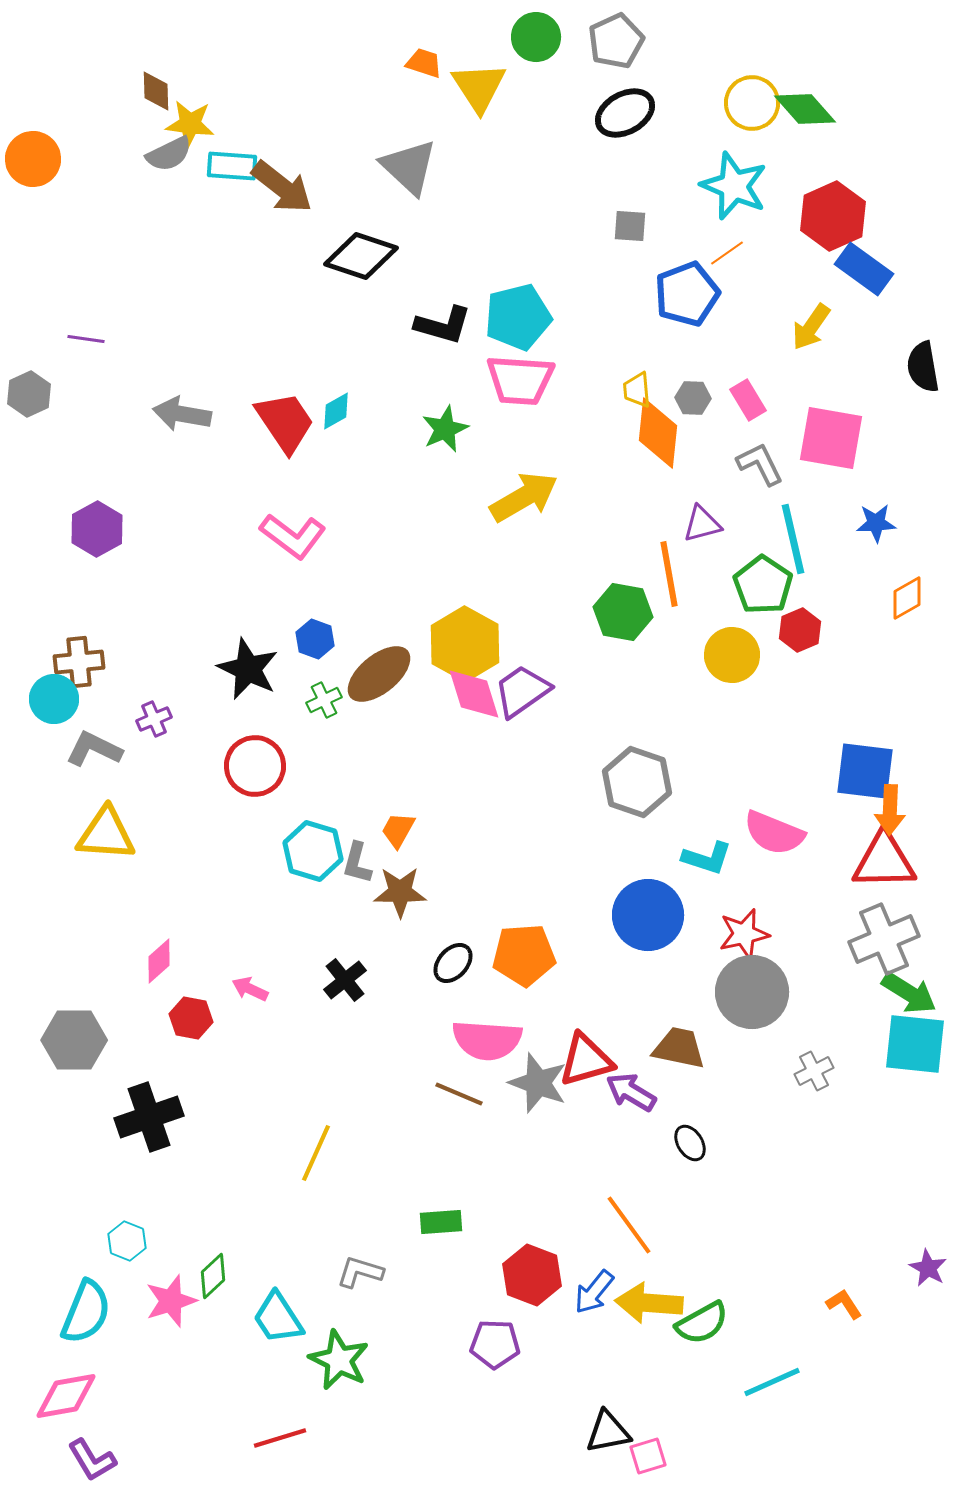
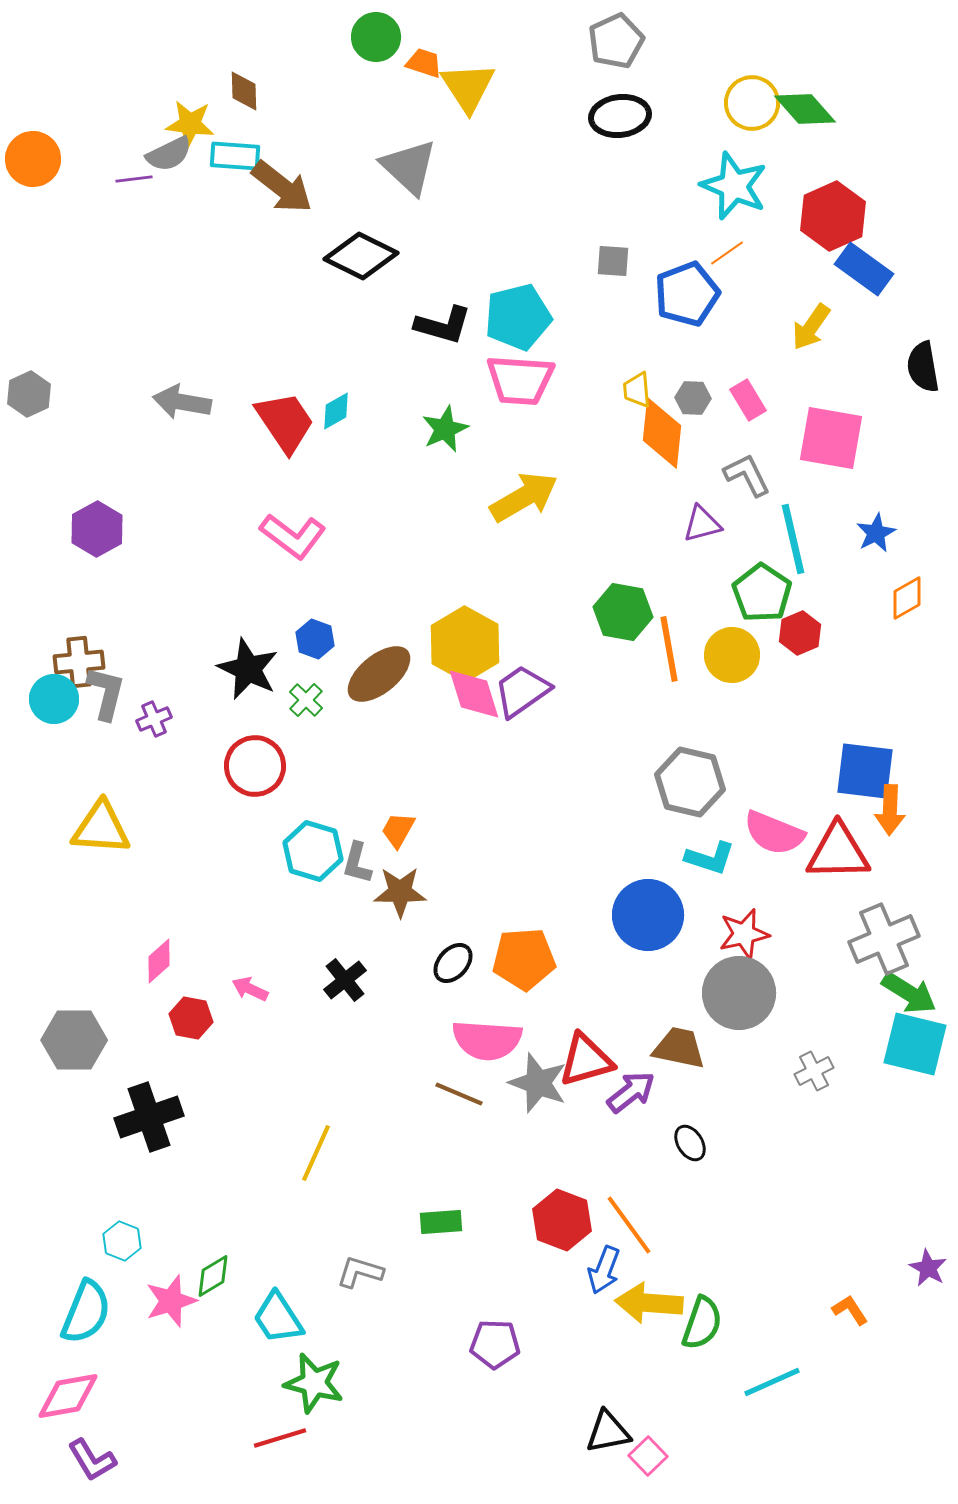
green circle at (536, 37): moved 160 px left
yellow triangle at (479, 87): moved 11 px left
brown diamond at (156, 91): moved 88 px right
black ellipse at (625, 113): moved 5 px left, 3 px down; rotated 22 degrees clockwise
cyan rectangle at (232, 166): moved 3 px right, 10 px up
gray square at (630, 226): moved 17 px left, 35 px down
black diamond at (361, 256): rotated 8 degrees clockwise
purple line at (86, 339): moved 48 px right, 160 px up; rotated 15 degrees counterclockwise
gray arrow at (182, 414): moved 12 px up
orange diamond at (658, 433): moved 4 px right
gray L-shape at (760, 464): moved 13 px left, 11 px down
blue star at (876, 523): moved 10 px down; rotated 24 degrees counterclockwise
orange line at (669, 574): moved 75 px down
green pentagon at (763, 585): moved 1 px left, 8 px down
red hexagon at (800, 630): moved 3 px down
green cross at (324, 700): moved 18 px left; rotated 20 degrees counterclockwise
gray L-shape at (94, 749): moved 12 px right, 56 px up; rotated 78 degrees clockwise
gray hexagon at (637, 782): moved 53 px right; rotated 6 degrees counterclockwise
yellow triangle at (106, 834): moved 5 px left, 6 px up
cyan L-shape at (707, 858): moved 3 px right
red triangle at (884, 861): moved 46 px left, 9 px up
orange pentagon at (524, 955): moved 4 px down
gray circle at (752, 992): moved 13 px left, 1 px down
cyan square at (915, 1044): rotated 8 degrees clockwise
purple arrow at (631, 1092): rotated 111 degrees clockwise
cyan hexagon at (127, 1241): moved 5 px left
red hexagon at (532, 1275): moved 30 px right, 55 px up
green diamond at (213, 1276): rotated 12 degrees clockwise
blue arrow at (594, 1292): moved 10 px right, 22 px up; rotated 18 degrees counterclockwise
orange L-shape at (844, 1304): moved 6 px right, 6 px down
green semicircle at (702, 1323): rotated 42 degrees counterclockwise
green star at (339, 1360): moved 25 px left, 23 px down; rotated 12 degrees counterclockwise
pink diamond at (66, 1396): moved 2 px right
pink square at (648, 1456): rotated 27 degrees counterclockwise
